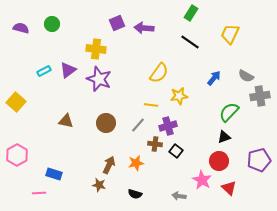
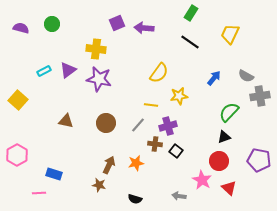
purple star: rotated 10 degrees counterclockwise
yellow square: moved 2 px right, 2 px up
purple pentagon: rotated 25 degrees clockwise
black semicircle: moved 5 px down
